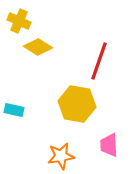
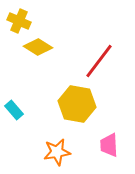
red line: rotated 18 degrees clockwise
cyan rectangle: rotated 36 degrees clockwise
orange star: moved 4 px left, 4 px up
